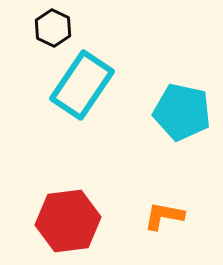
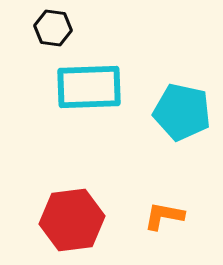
black hexagon: rotated 18 degrees counterclockwise
cyan rectangle: moved 7 px right, 2 px down; rotated 54 degrees clockwise
red hexagon: moved 4 px right, 1 px up
